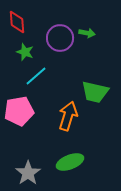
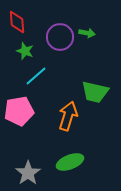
purple circle: moved 1 px up
green star: moved 1 px up
